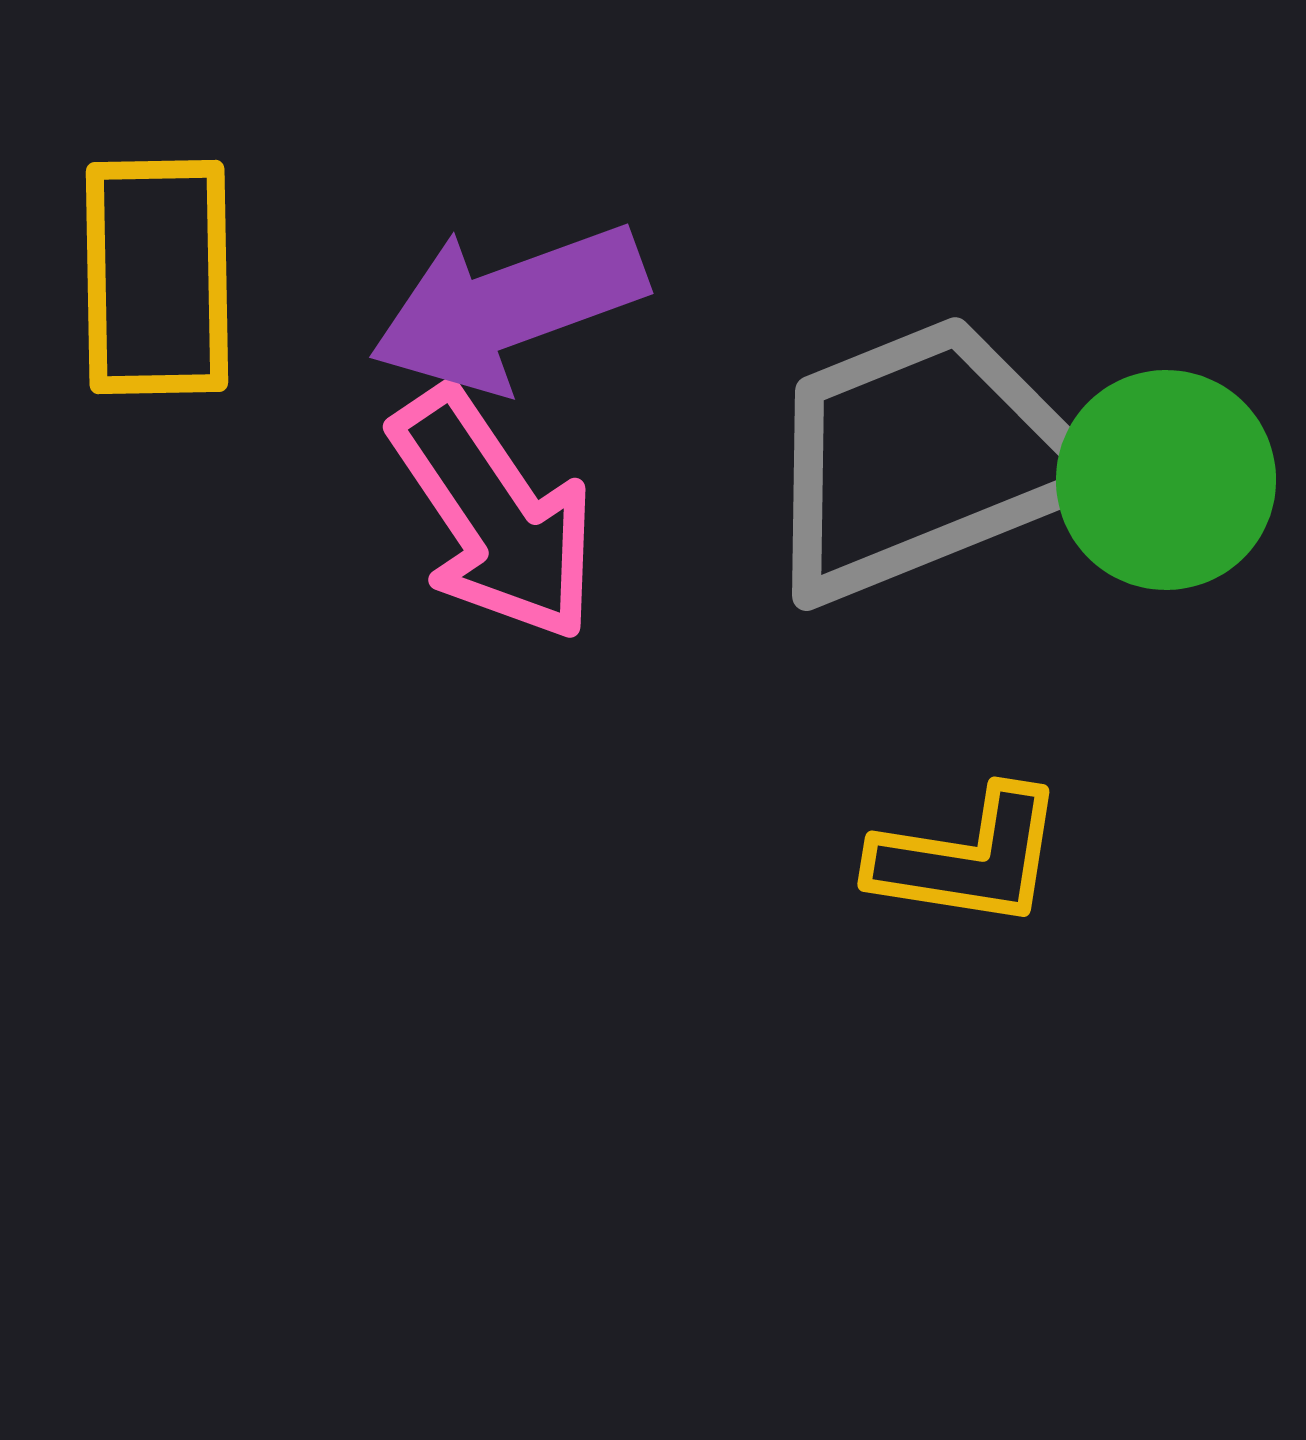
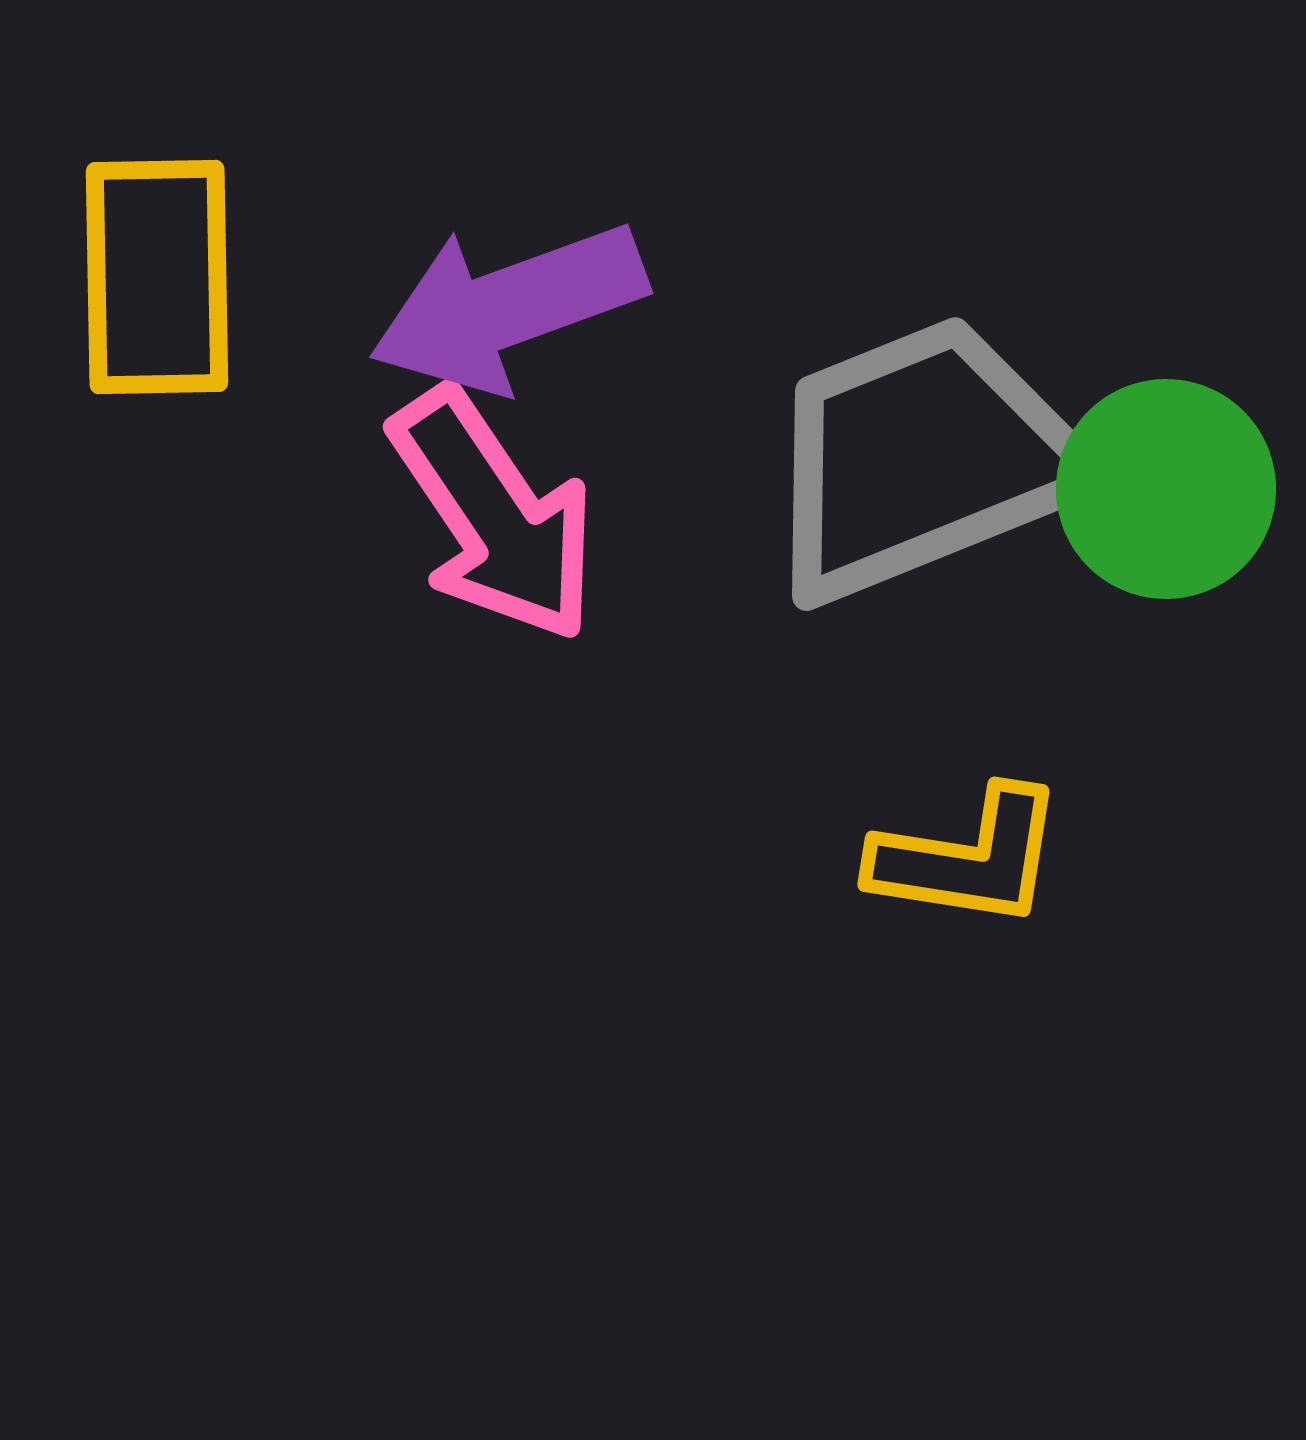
green circle: moved 9 px down
